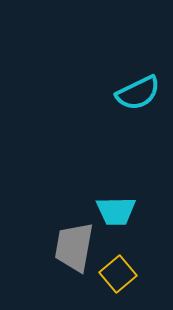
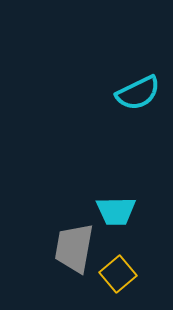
gray trapezoid: moved 1 px down
